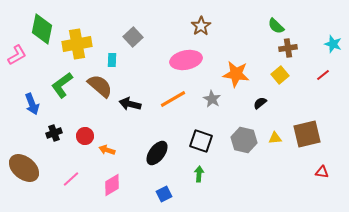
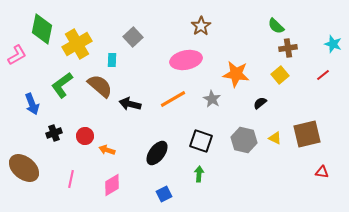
yellow cross: rotated 20 degrees counterclockwise
yellow triangle: rotated 32 degrees clockwise
pink line: rotated 36 degrees counterclockwise
